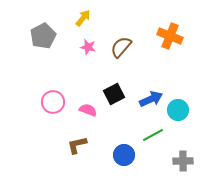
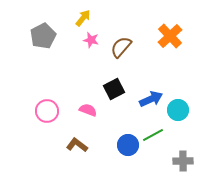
orange cross: rotated 25 degrees clockwise
pink star: moved 3 px right, 7 px up
black square: moved 5 px up
pink circle: moved 6 px left, 9 px down
brown L-shape: rotated 50 degrees clockwise
blue circle: moved 4 px right, 10 px up
